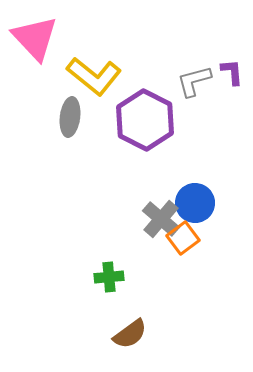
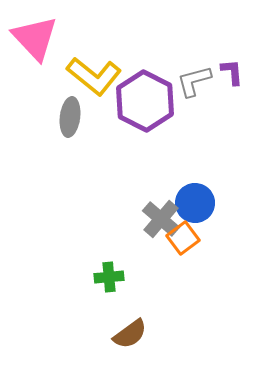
purple hexagon: moved 19 px up
